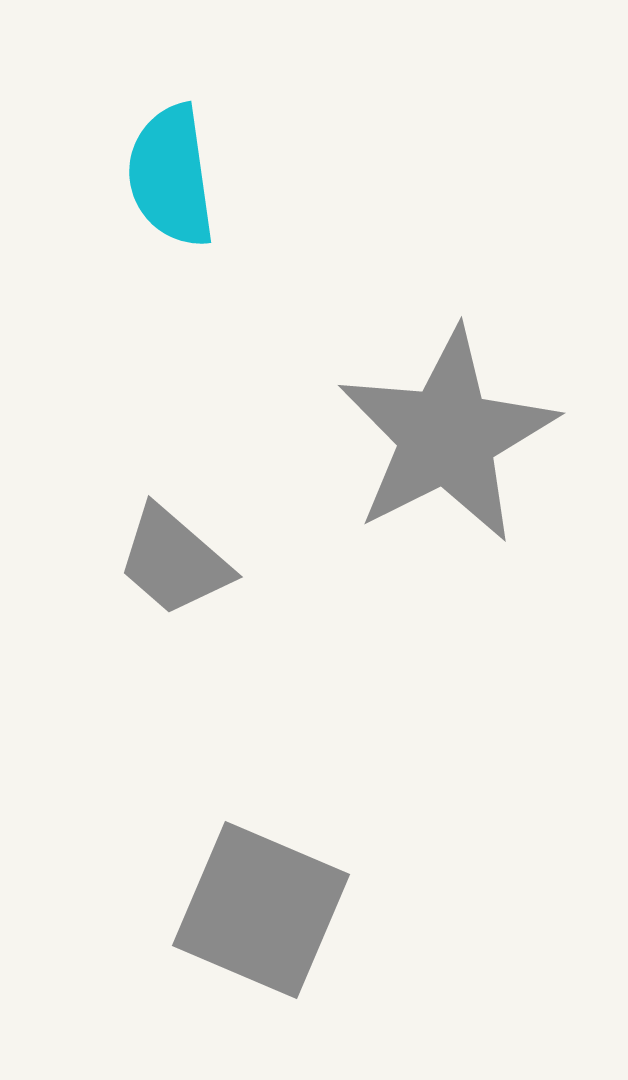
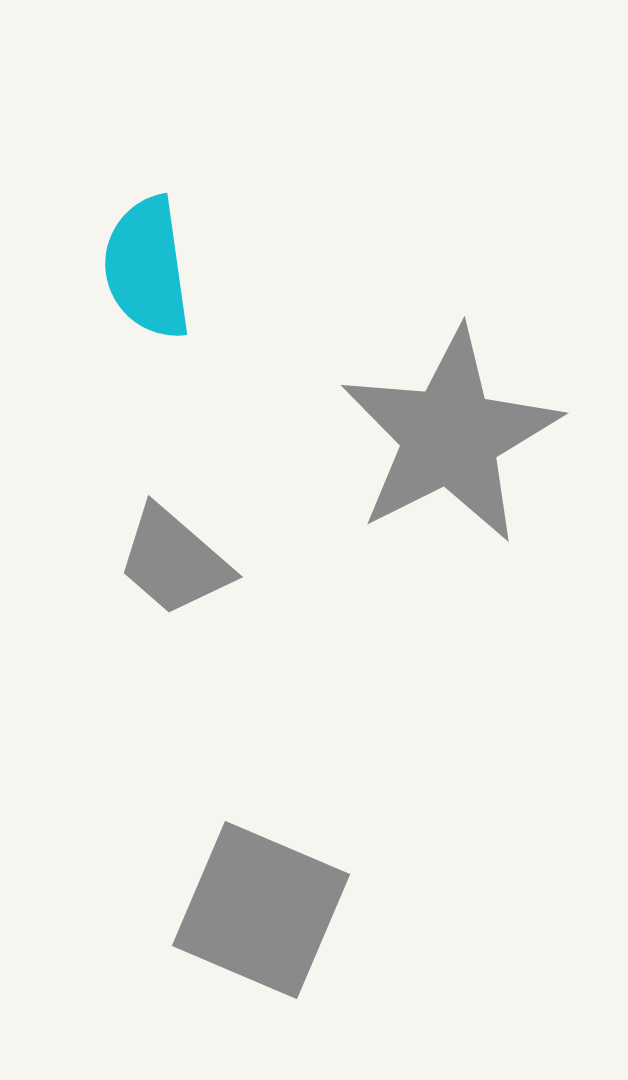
cyan semicircle: moved 24 px left, 92 px down
gray star: moved 3 px right
